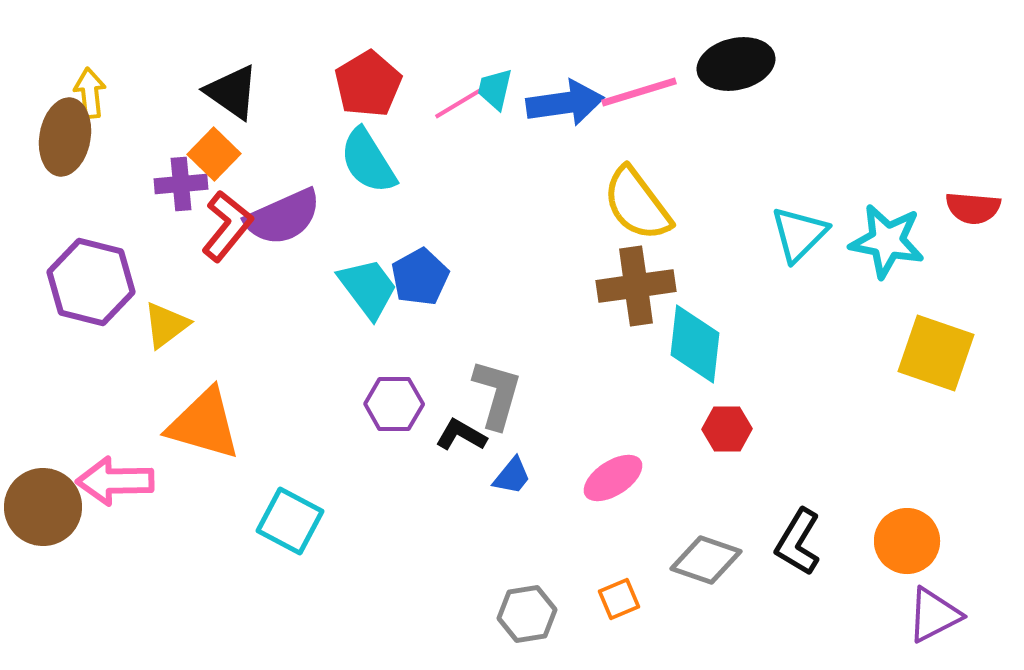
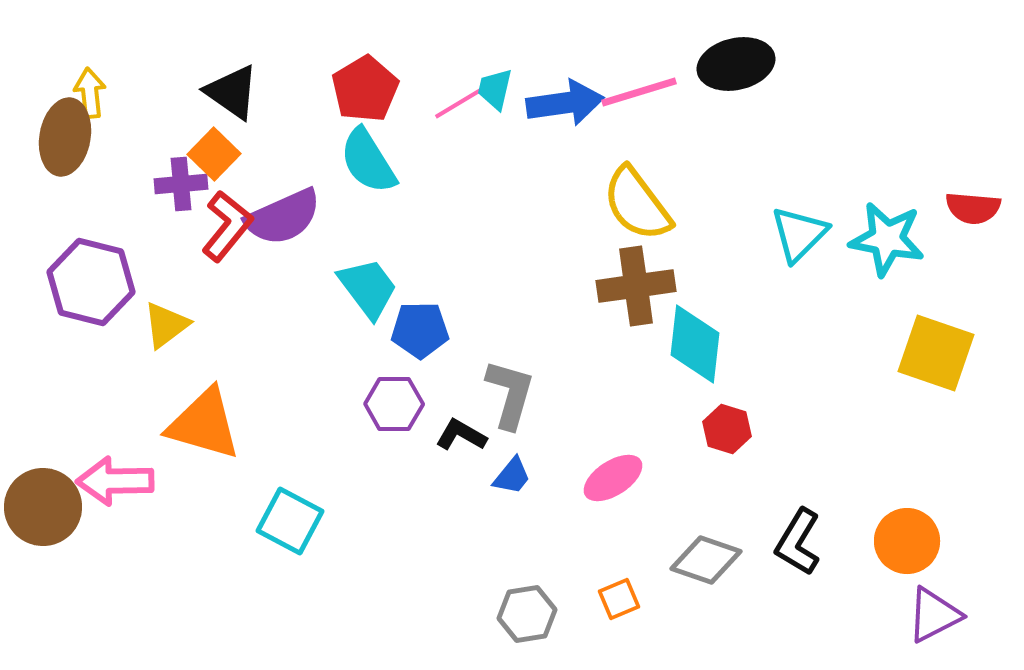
red pentagon at (368, 84): moved 3 px left, 5 px down
cyan star at (887, 241): moved 2 px up
blue pentagon at (420, 277): moved 53 px down; rotated 28 degrees clockwise
gray L-shape at (497, 394): moved 13 px right
red hexagon at (727, 429): rotated 18 degrees clockwise
